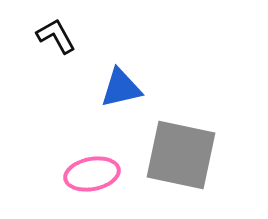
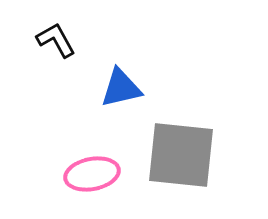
black L-shape: moved 4 px down
gray square: rotated 6 degrees counterclockwise
